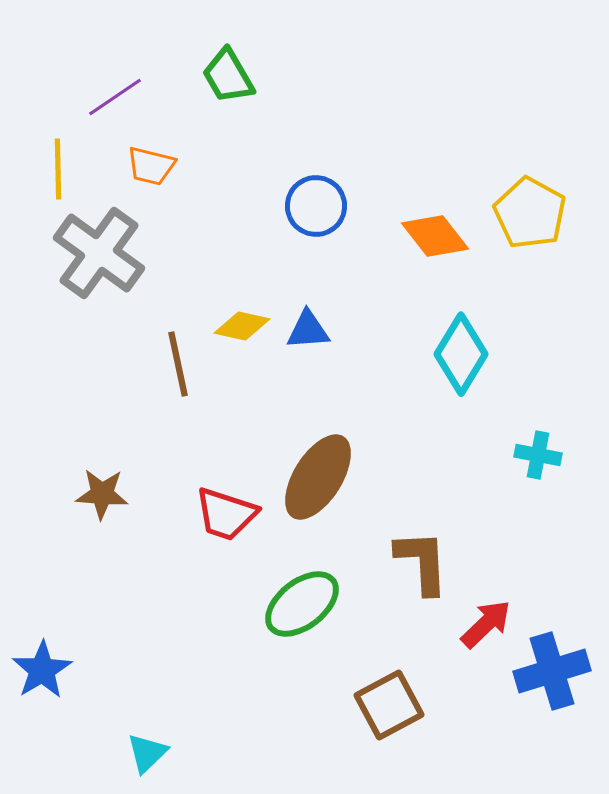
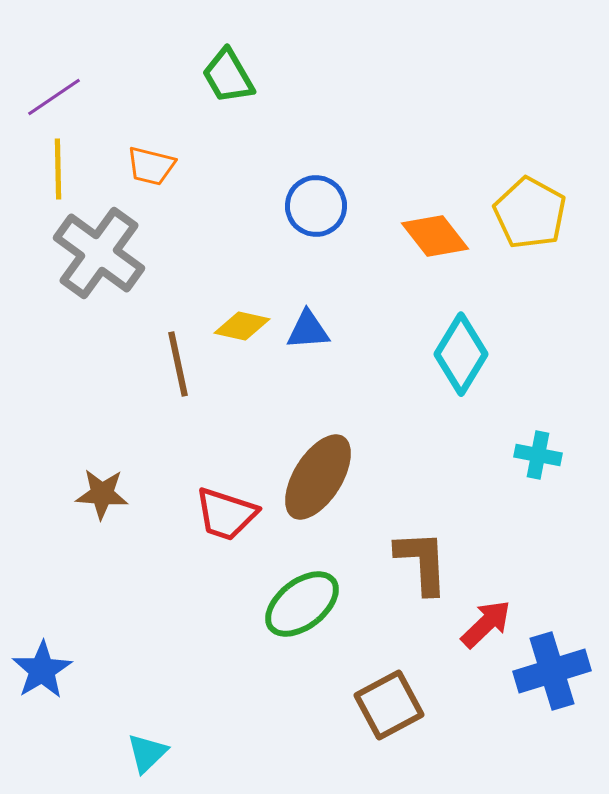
purple line: moved 61 px left
